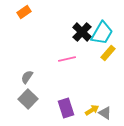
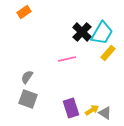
gray square: rotated 24 degrees counterclockwise
purple rectangle: moved 5 px right
